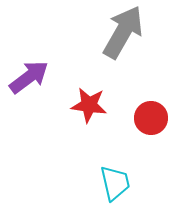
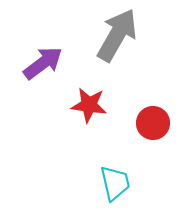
gray arrow: moved 6 px left, 3 px down
purple arrow: moved 14 px right, 14 px up
red circle: moved 2 px right, 5 px down
